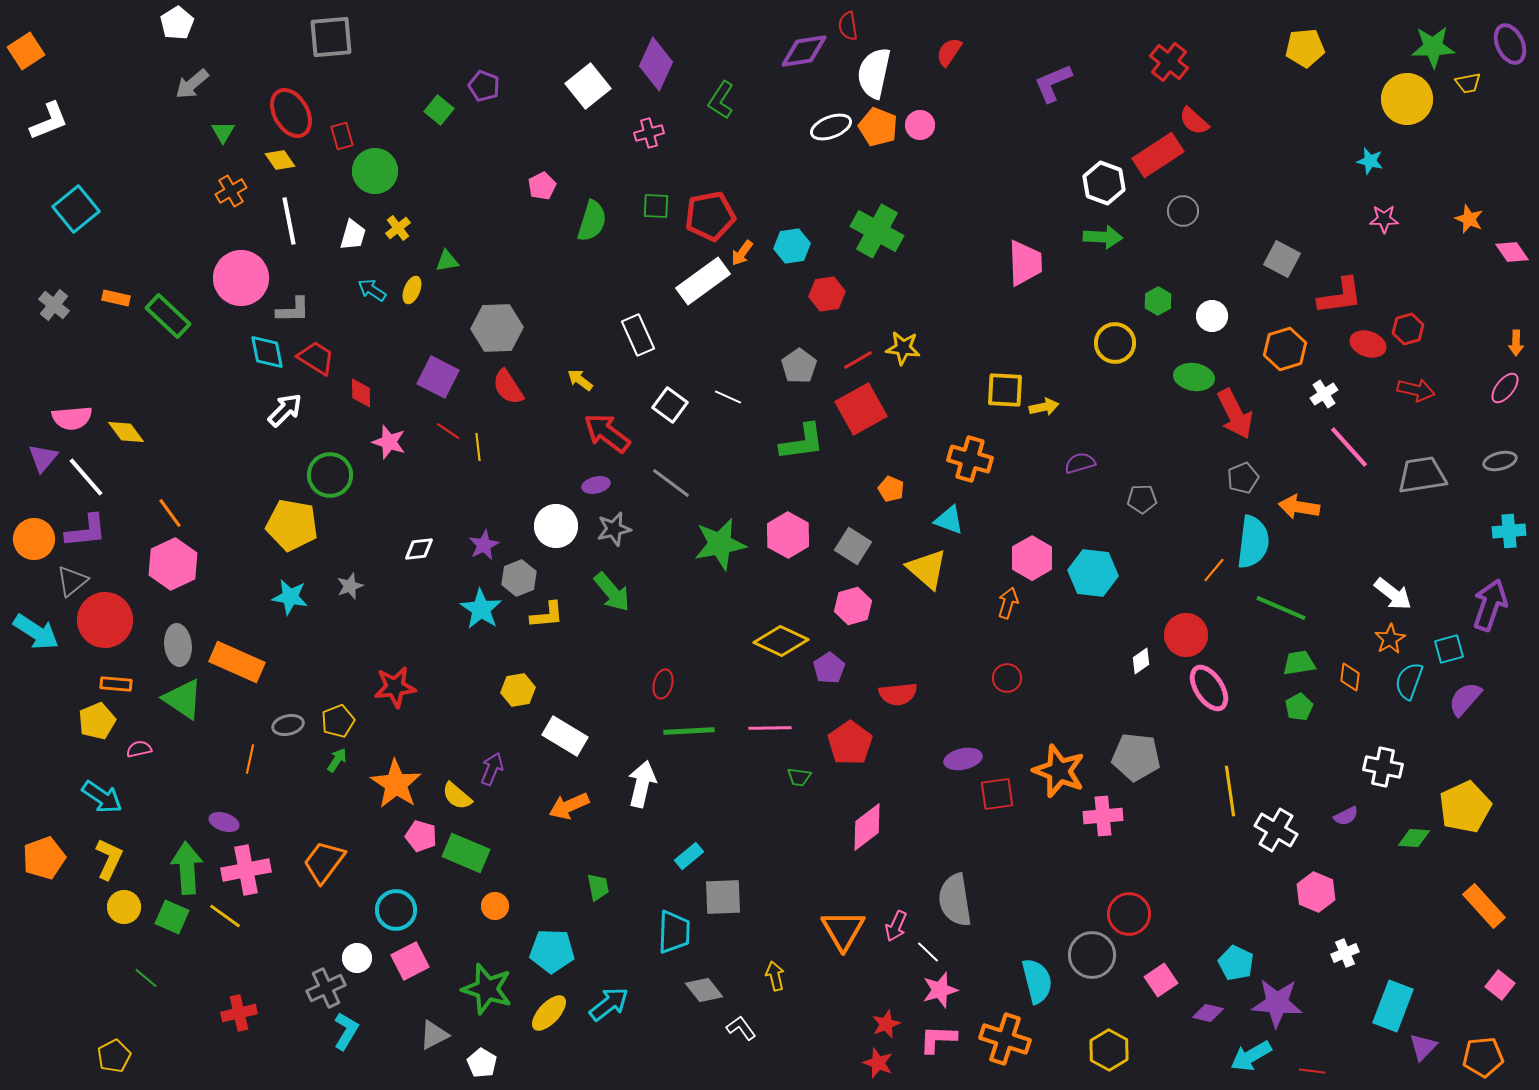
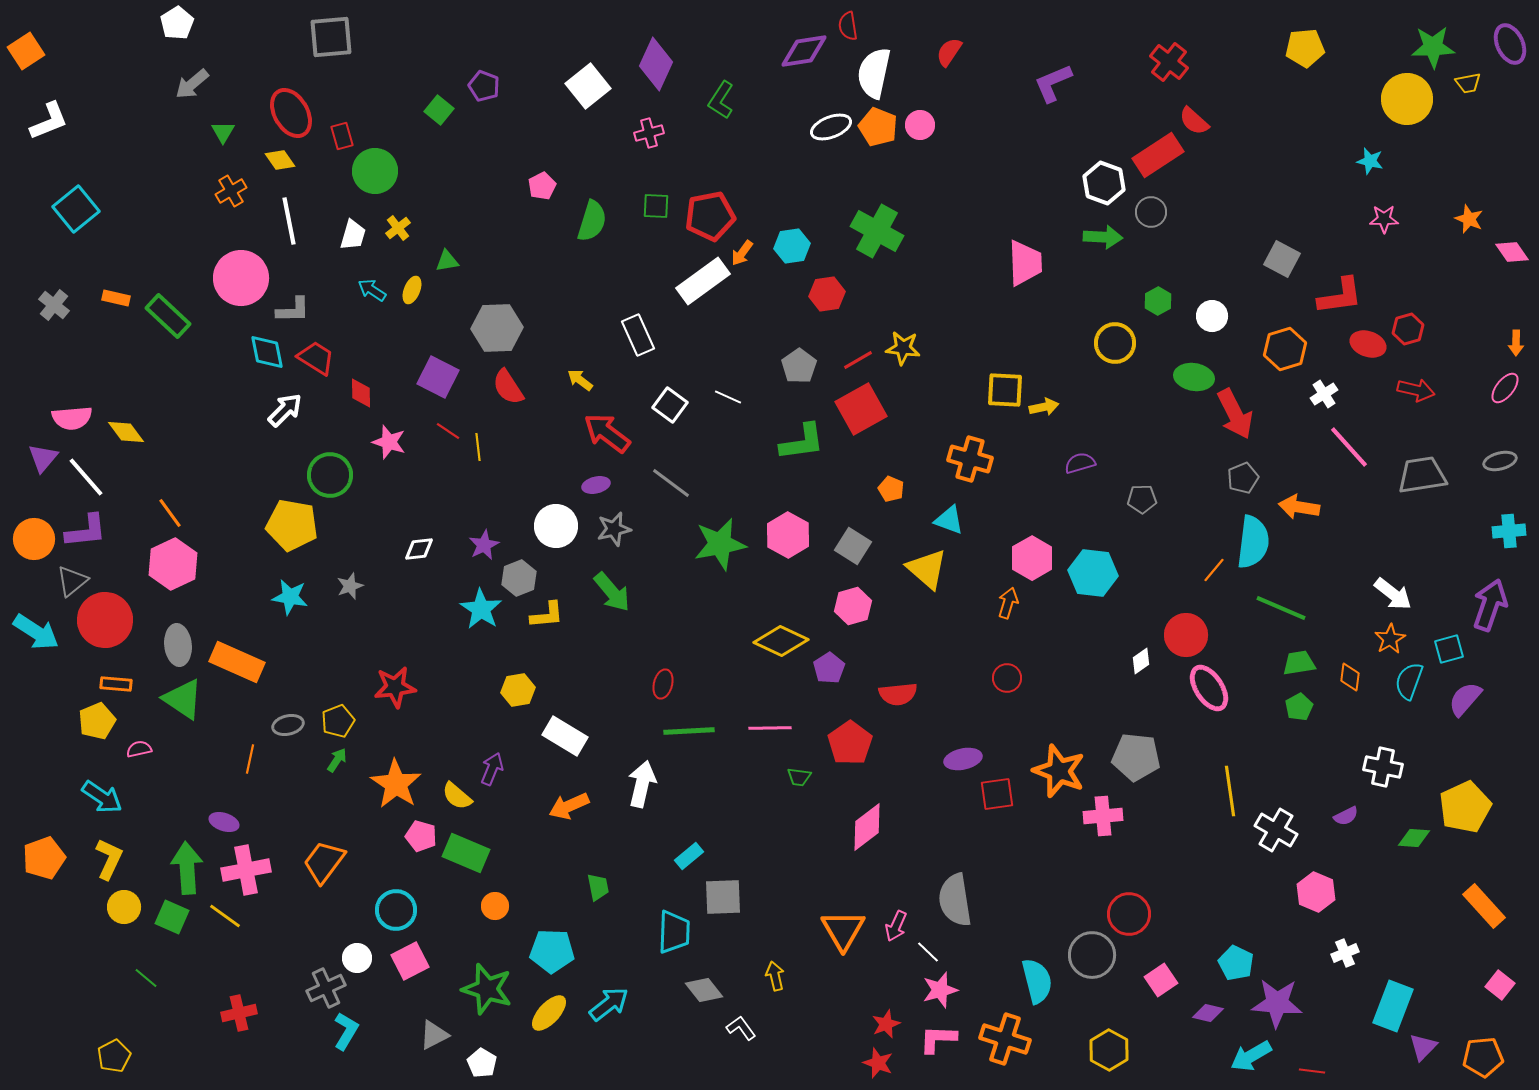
gray circle at (1183, 211): moved 32 px left, 1 px down
